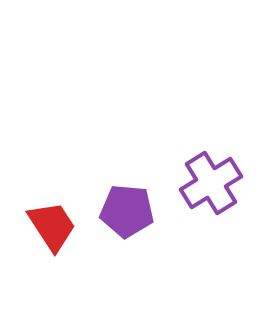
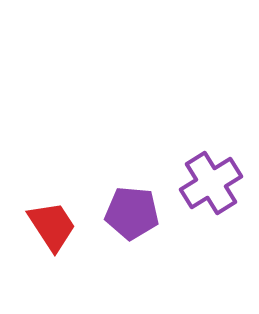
purple pentagon: moved 5 px right, 2 px down
